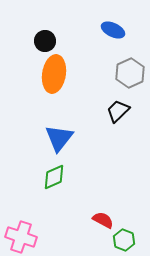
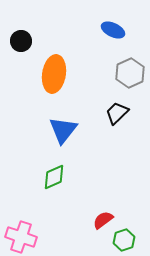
black circle: moved 24 px left
black trapezoid: moved 1 px left, 2 px down
blue triangle: moved 4 px right, 8 px up
red semicircle: rotated 65 degrees counterclockwise
green hexagon: rotated 20 degrees clockwise
